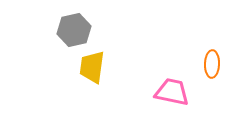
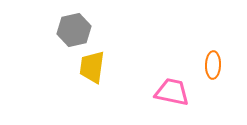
orange ellipse: moved 1 px right, 1 px down
